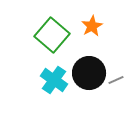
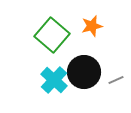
orange star: rotated 15 degrees clockwise
black circle: moved 5 px left, 1 px up
cyan cross: rotated 8 degrees clockwise
